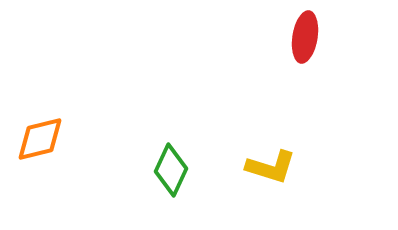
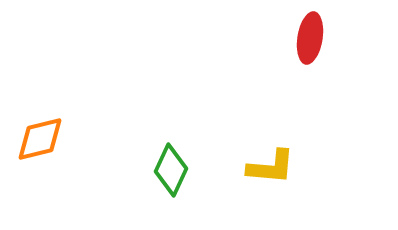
red ellipse: moved 5 px right, 1 px down
yellow L-shape: rotated 12 degrees counterclockwise
